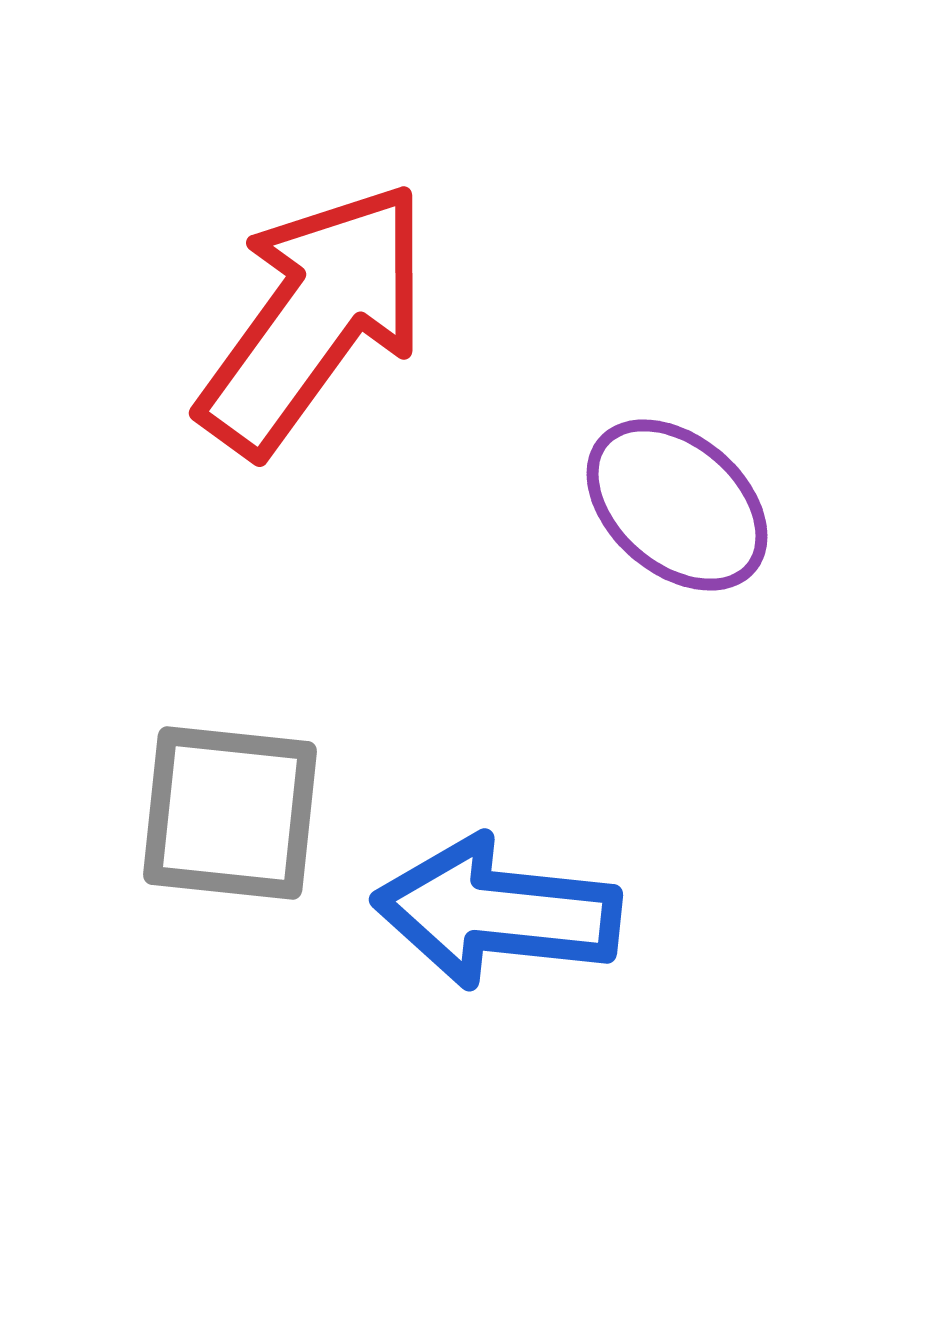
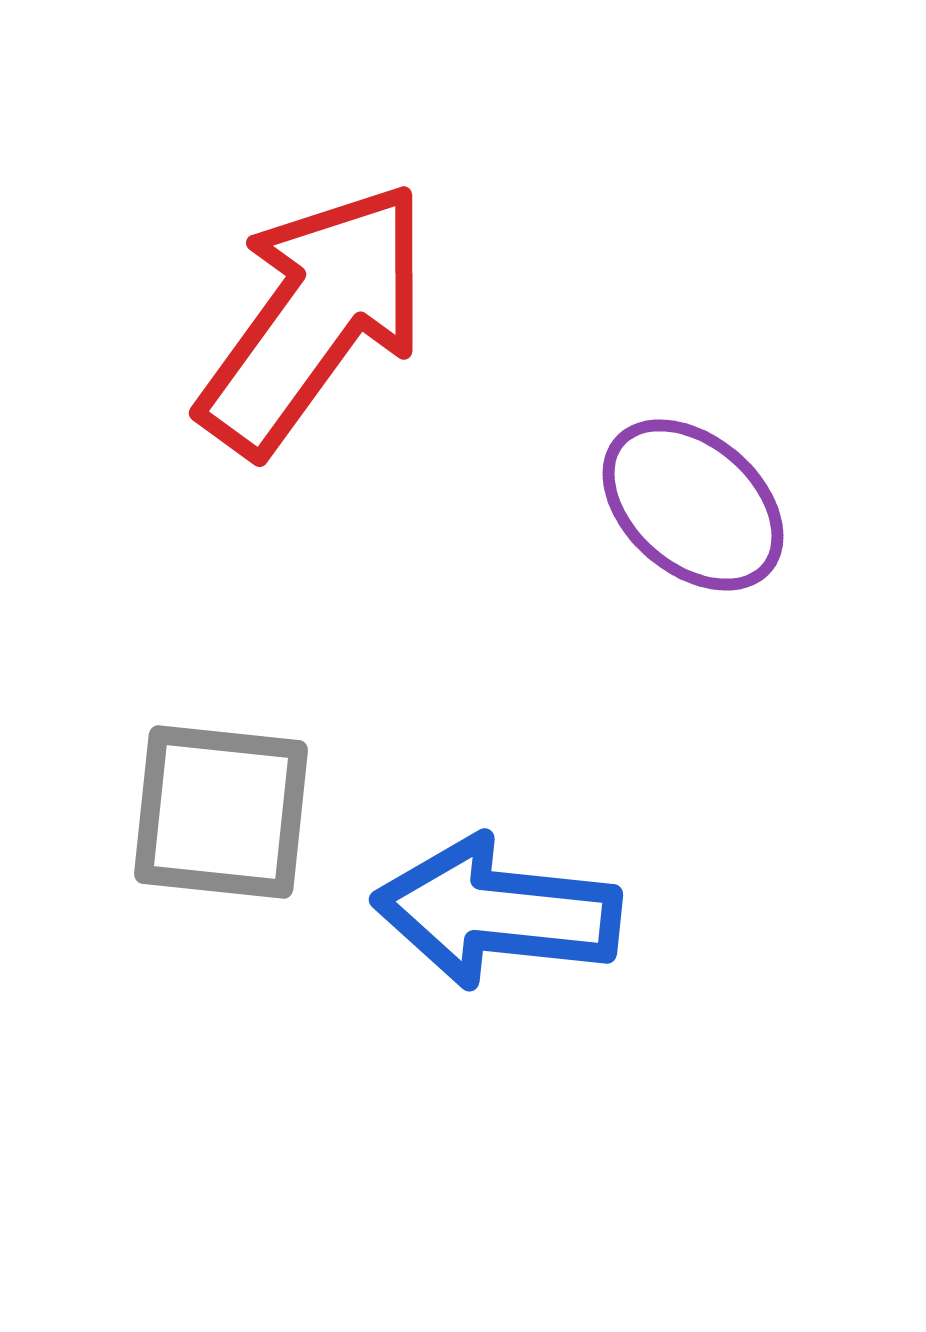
purple ellipse: moved 16 px right
gray square: moved 9 px left, 1 px up
